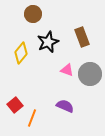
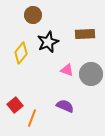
brown circle: moved 1 px down
brown rectangle: moved 3 px right, 3 px up; rotated 72 degrees counterclockwise
gray circle: moved 1 px right
